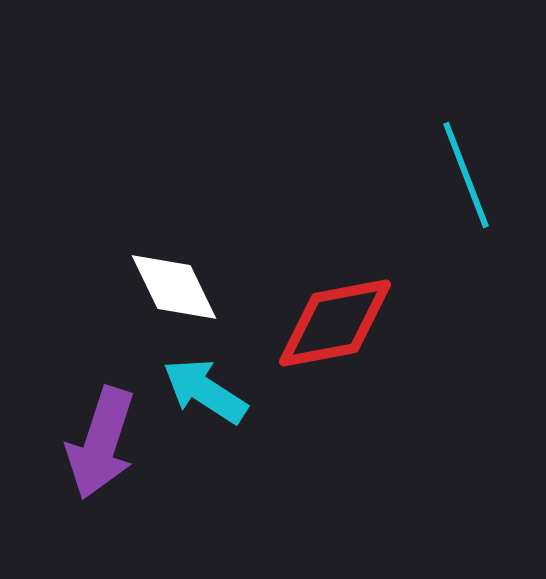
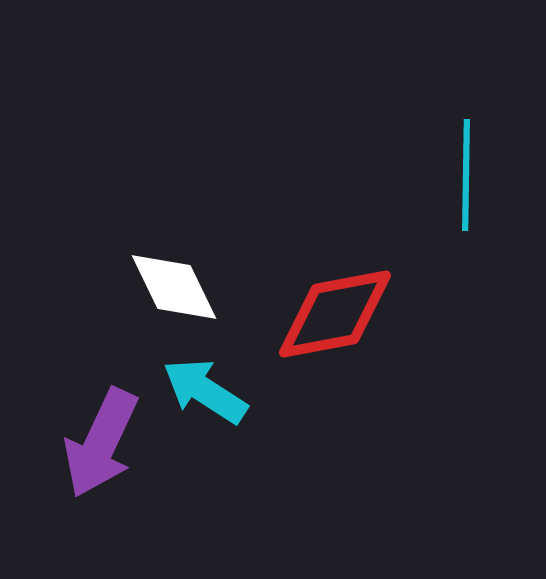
cyan line: rotated 22 degrees clockwise
red diamond: moved 9 px up
purple arrow: rotated 7 degrees clockwise
